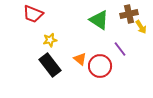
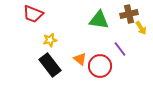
green triangle: rotated 25 degrees counterclockwise
yellow arrow: moved 1 px down
